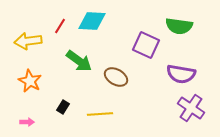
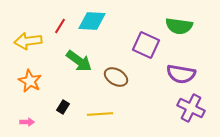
purple cross: rotated 8 degrees counterclockwise
